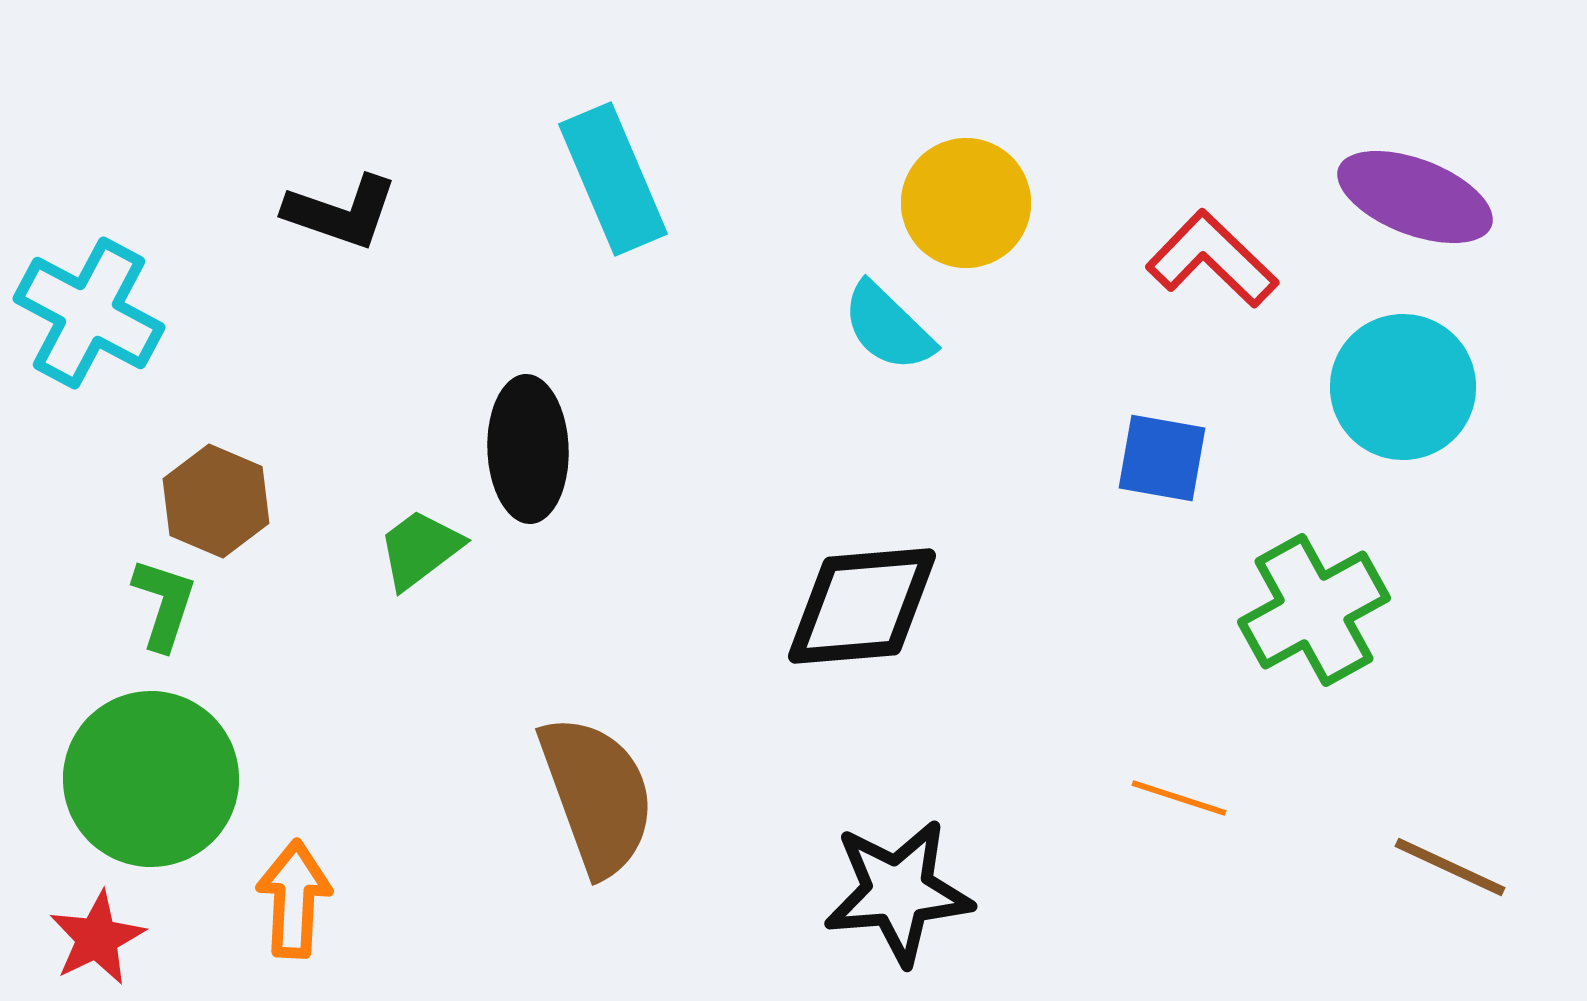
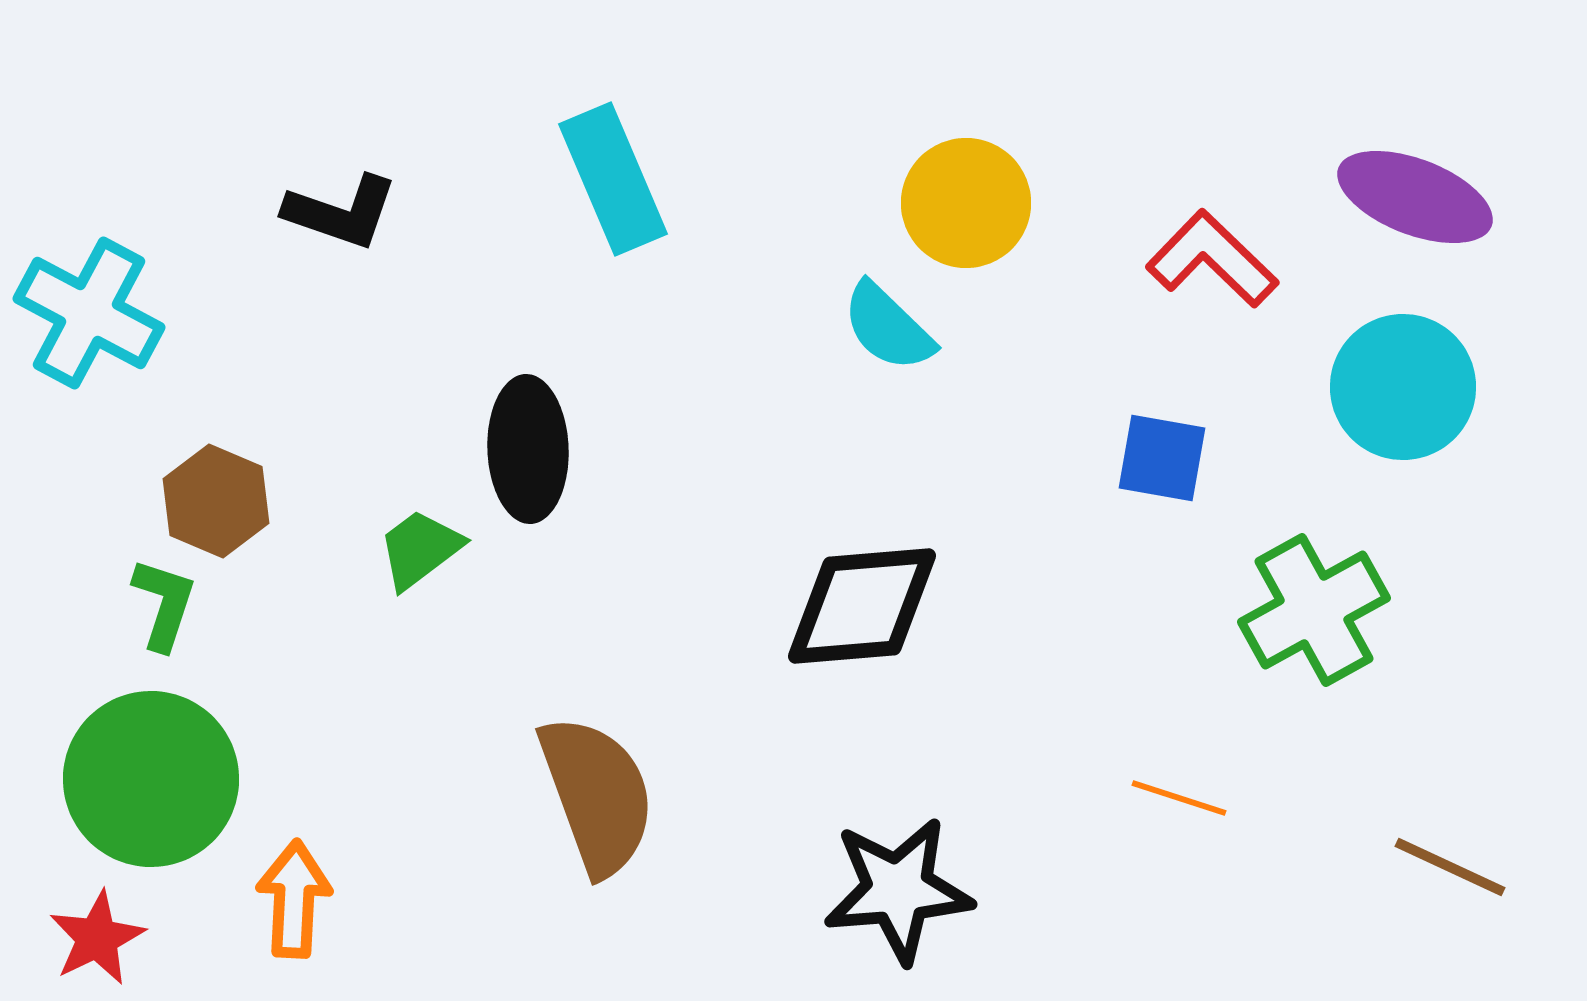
black star: moved 2 px up
